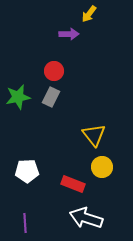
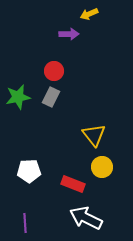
yellow arrow: rotated 30 degrees clockwise
white pentagon: moved 2 px right
white arrow: rotated 8 degrees clockwise
